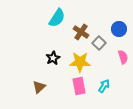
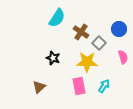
black star: rotated 24 degrees counterclockwise
yellow star: moved 7 px right
